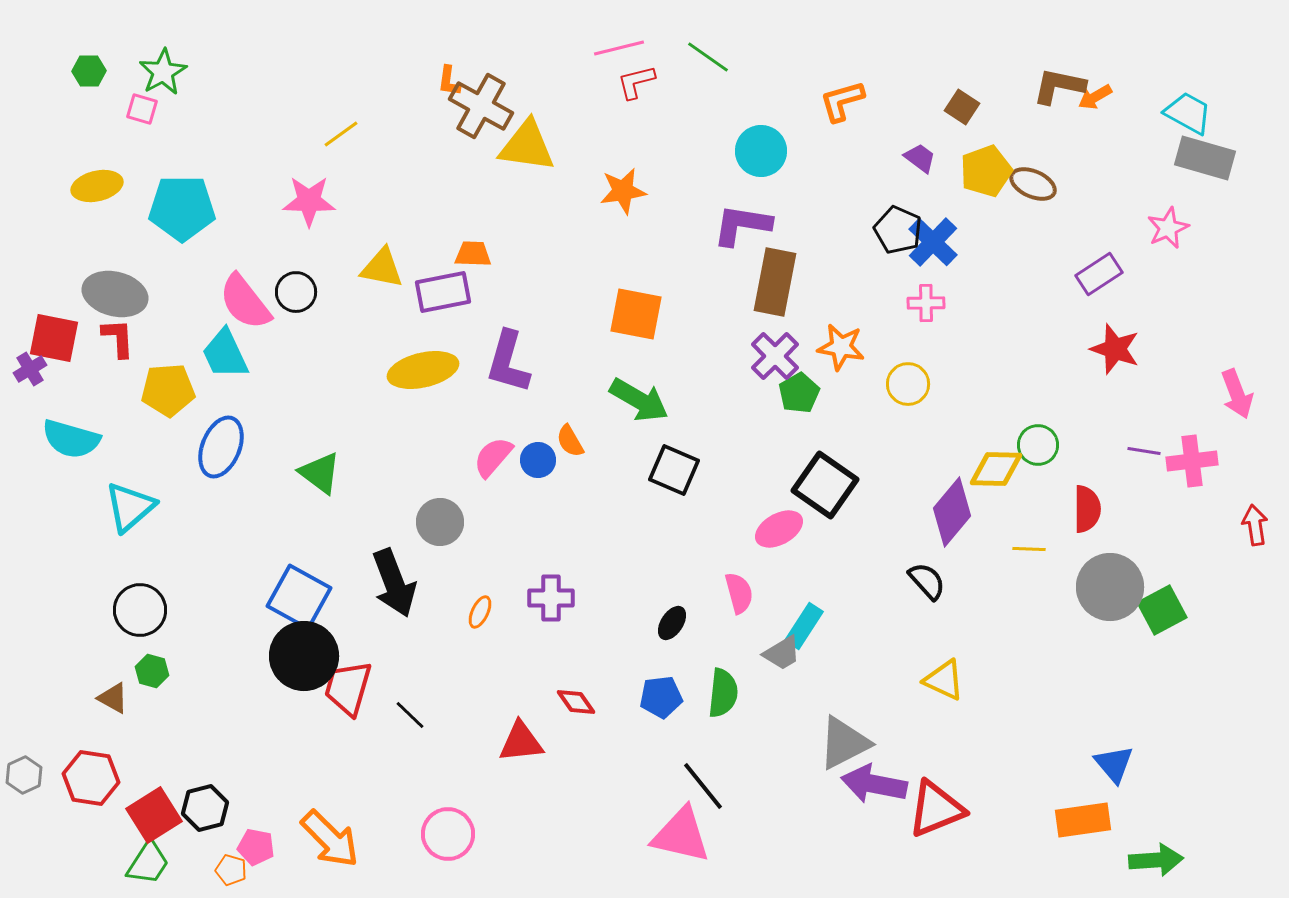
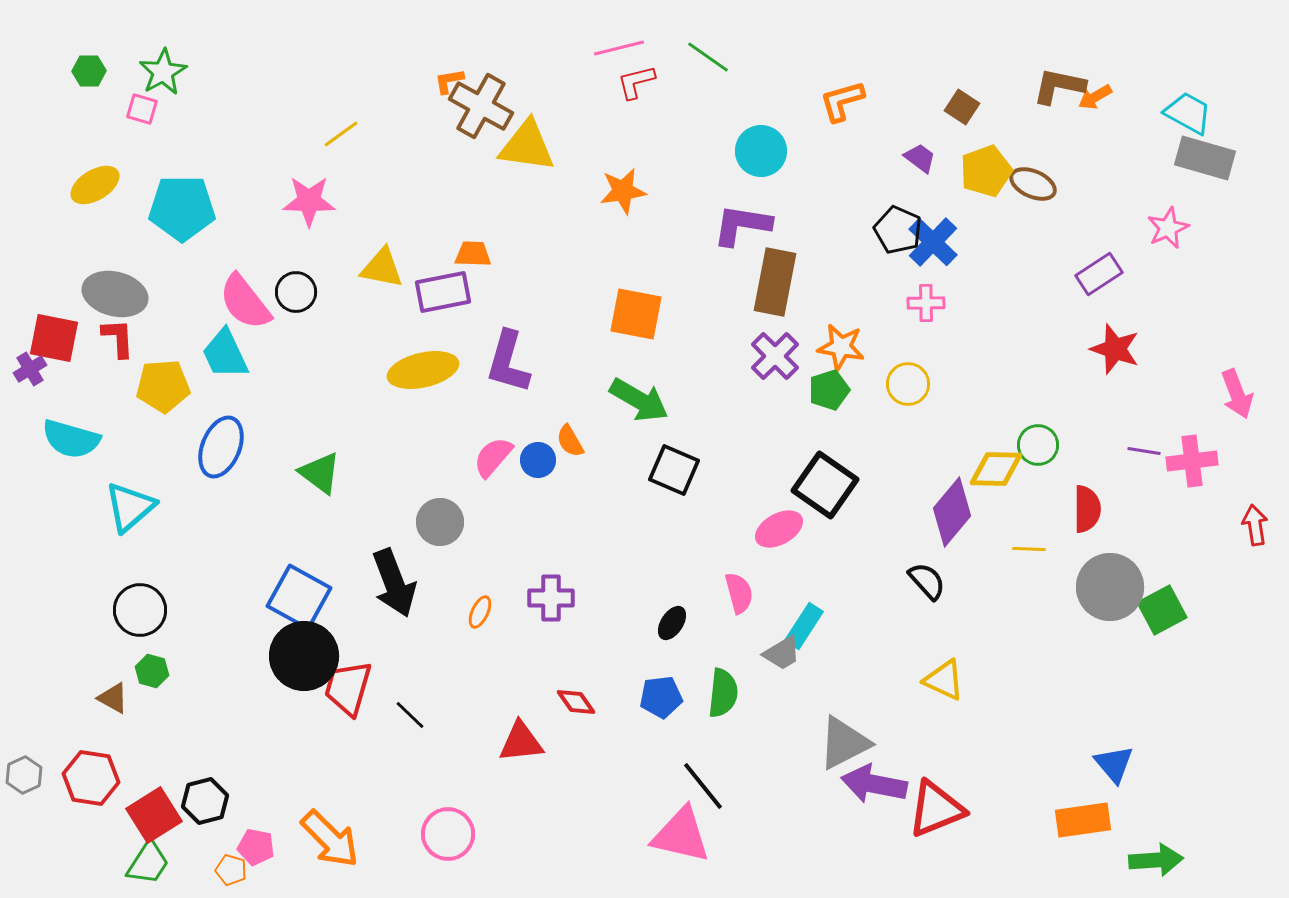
orange L-shape at (449, 81): rotated 72 degrees clockwise
yellow ellipse at (97, 186): moved 2 px left, 1 px up; rotated 18 degrees counterclockwise
yellow pentagon at (168, 390): moved 5 px left, 4 px up
green pentagon at (799, 393): moved 30 px right, 3 px up; rotated 12 degrees clockwise
black hexagon at (205, 808): moved 7 px up
